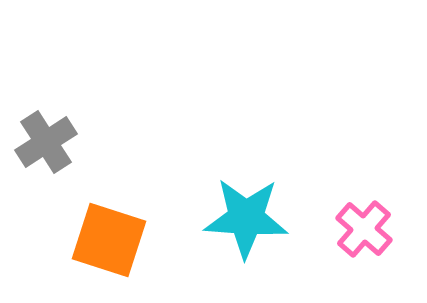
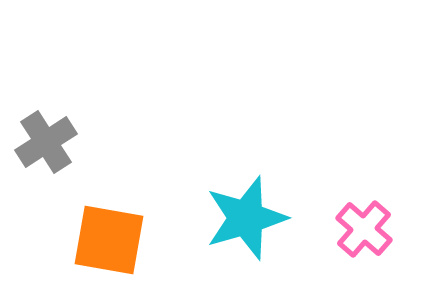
cyan star: rotated 20 degrees counterclockwise
orange square: rotated 8 degrees counterclockwise
